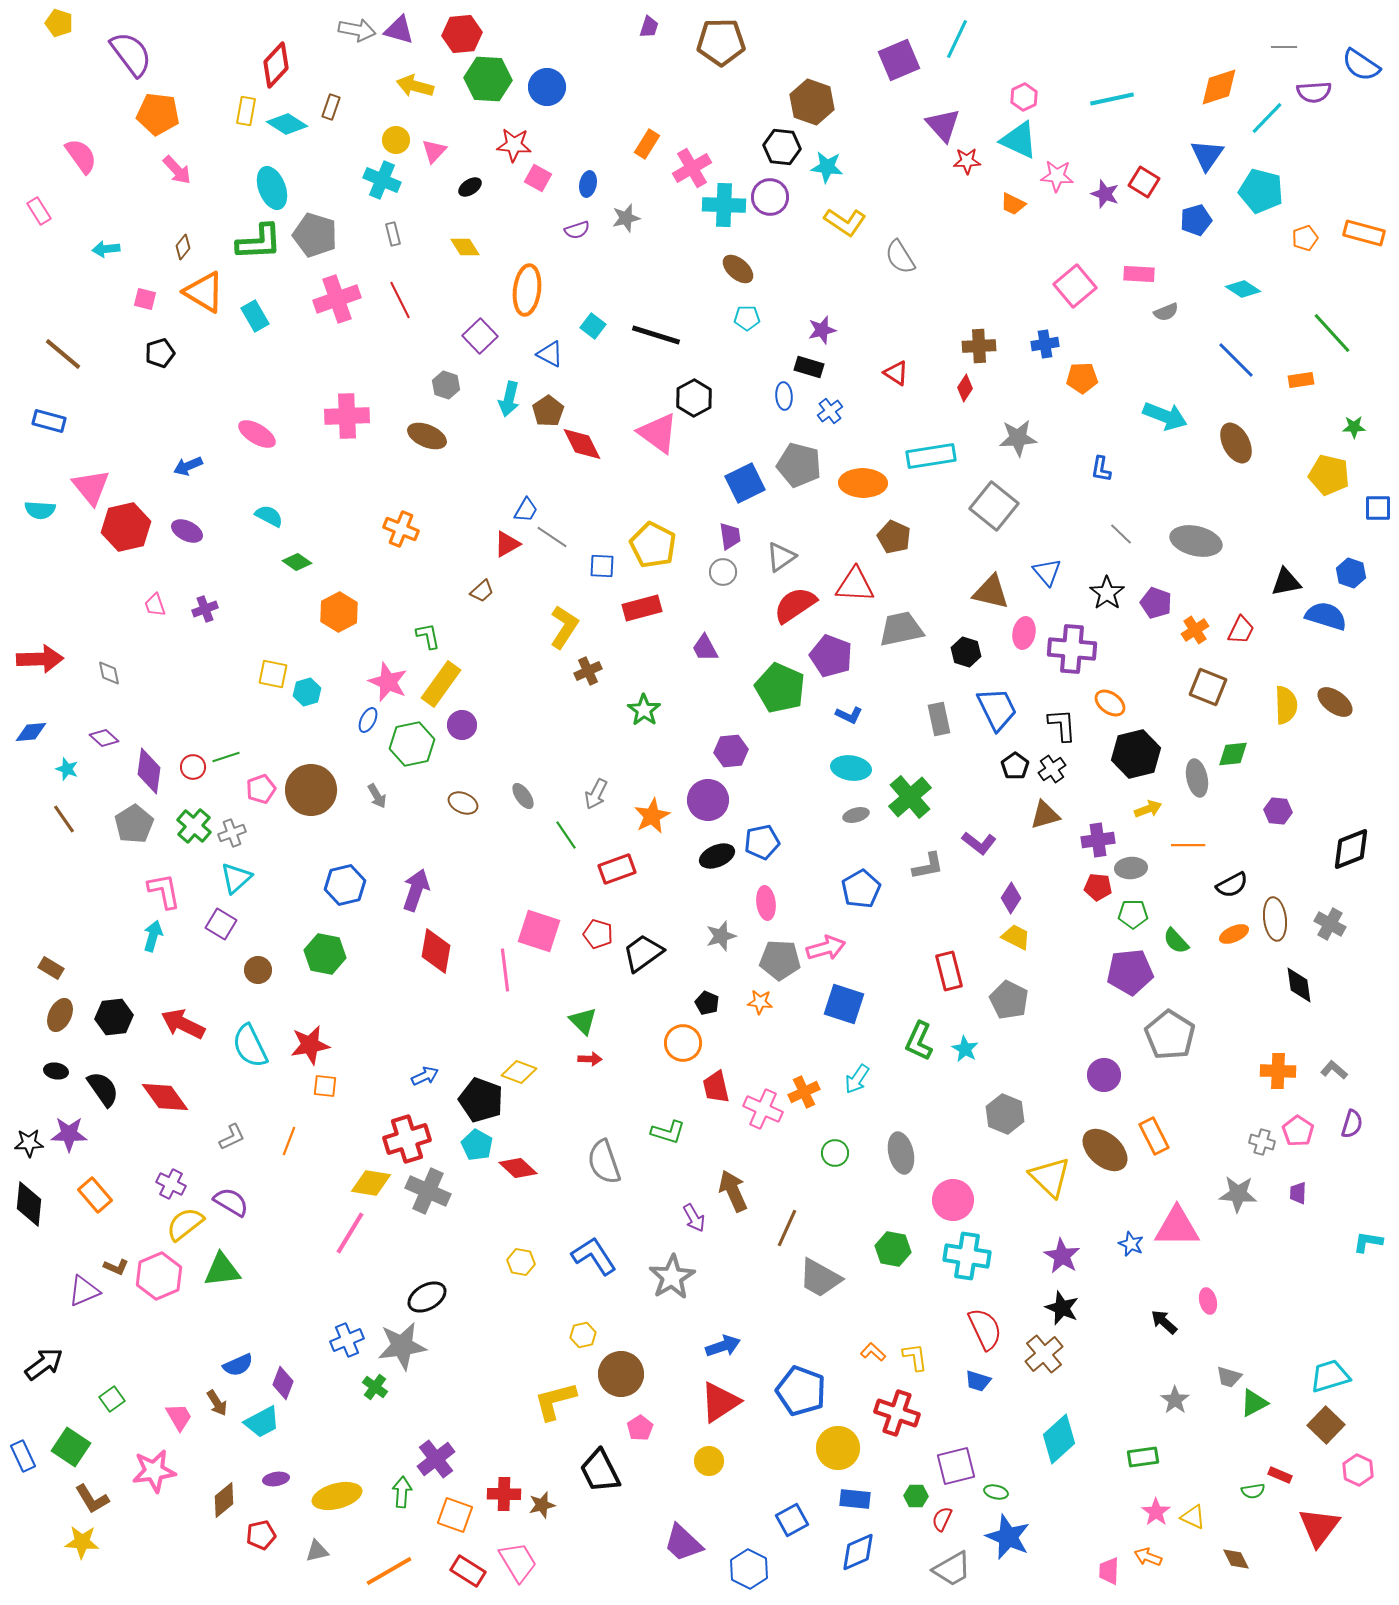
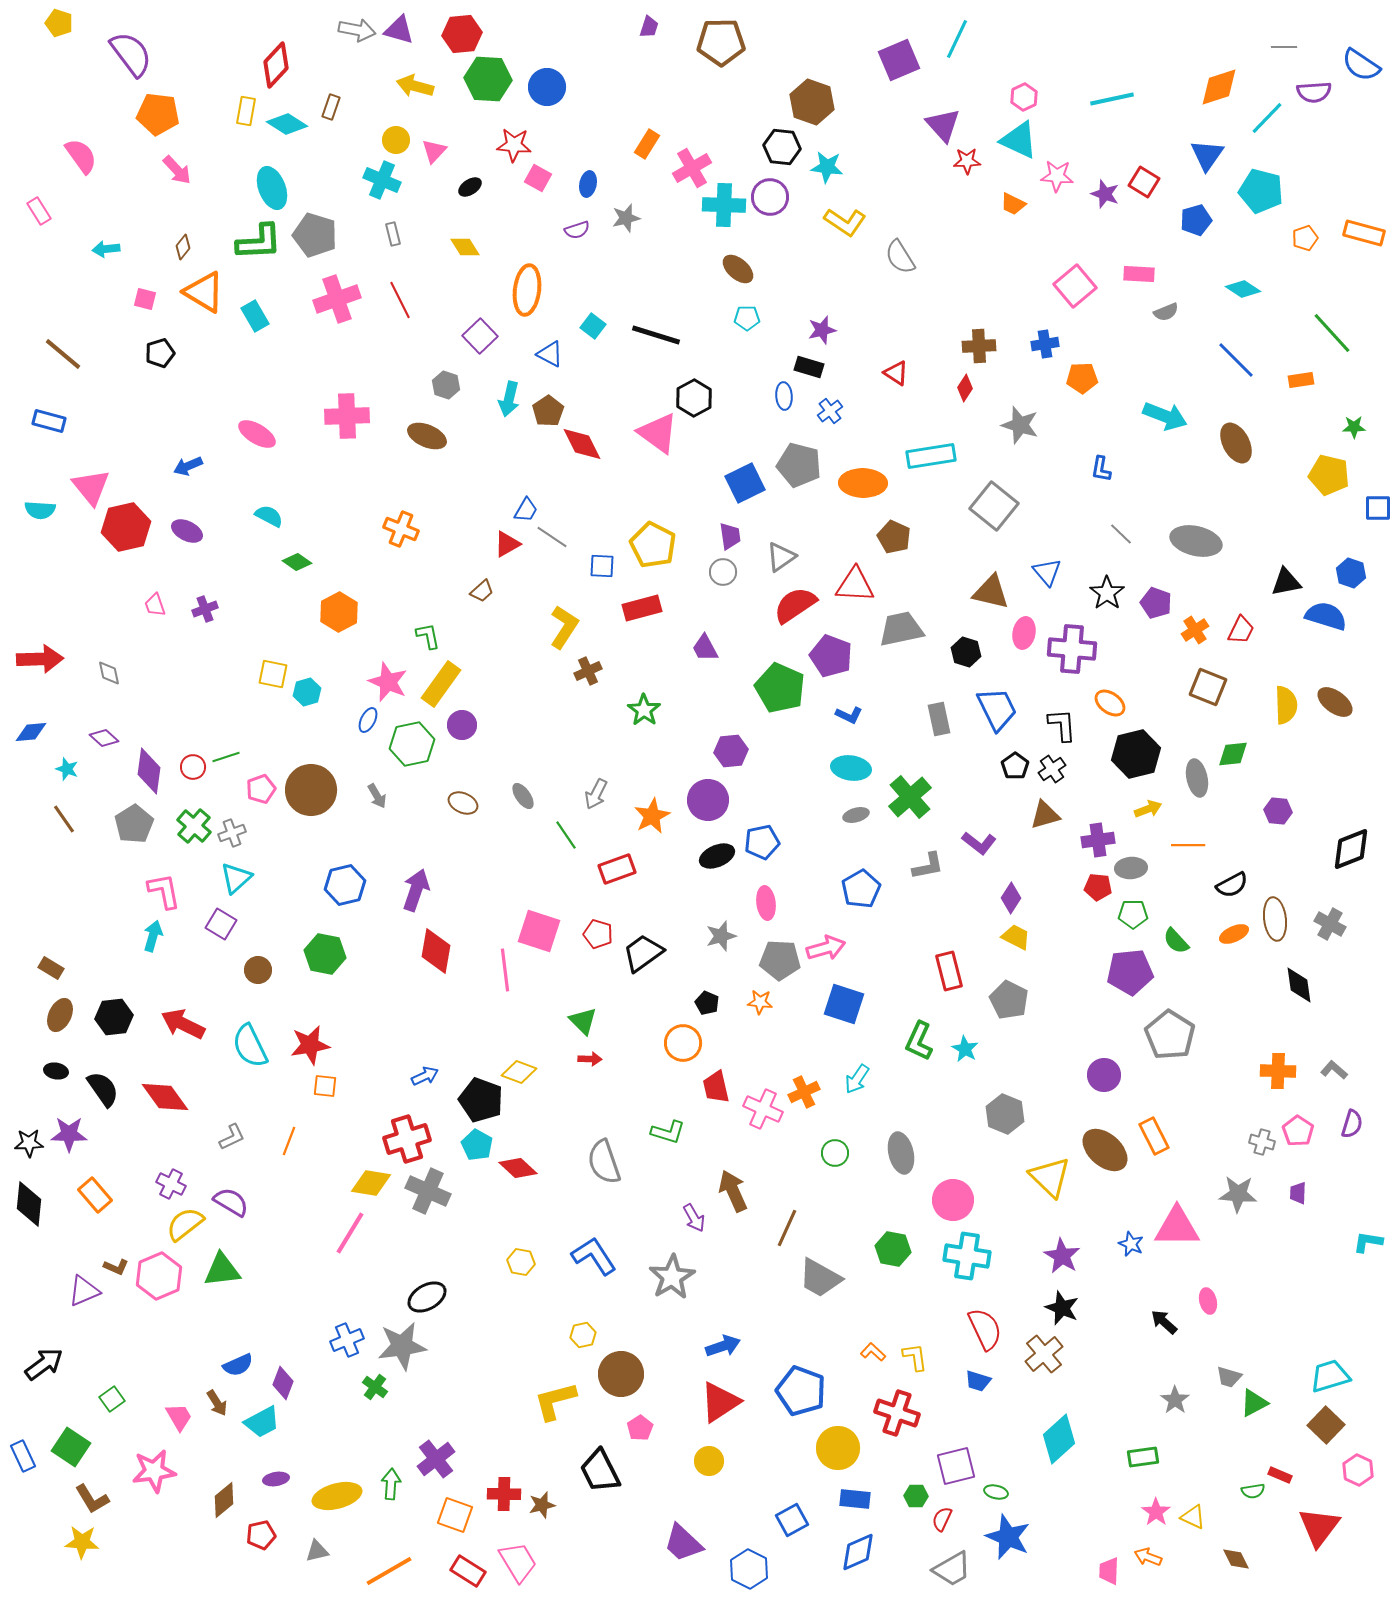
gray star at (1018, 438): moved 2 px right, 13 px up; rotated 21 degrees clockwise
green arrow at (402, 1492): moved 11 px left, 8 px up
